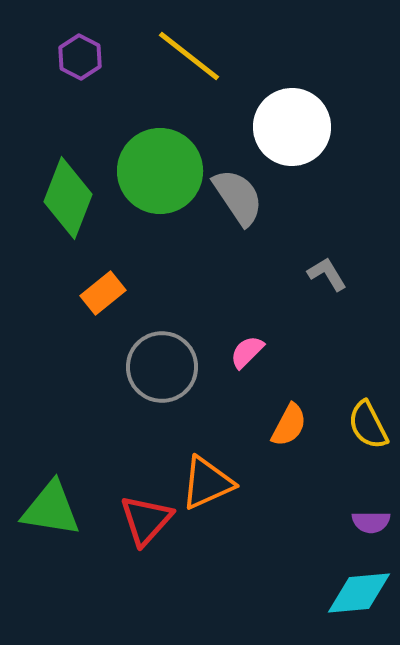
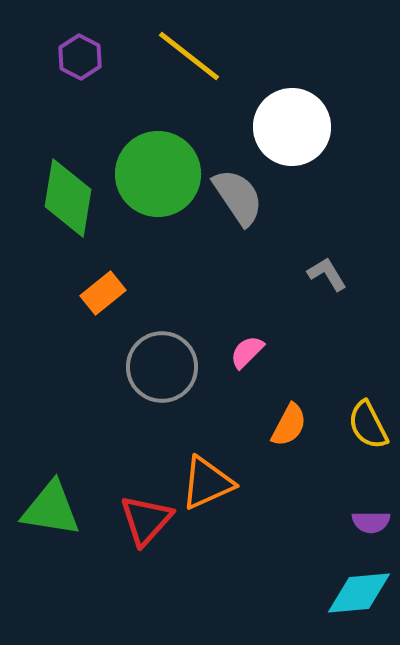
green circle: moved 2 px left, 3 px down
green diamond: rotated 12 degrees counterclockwise
